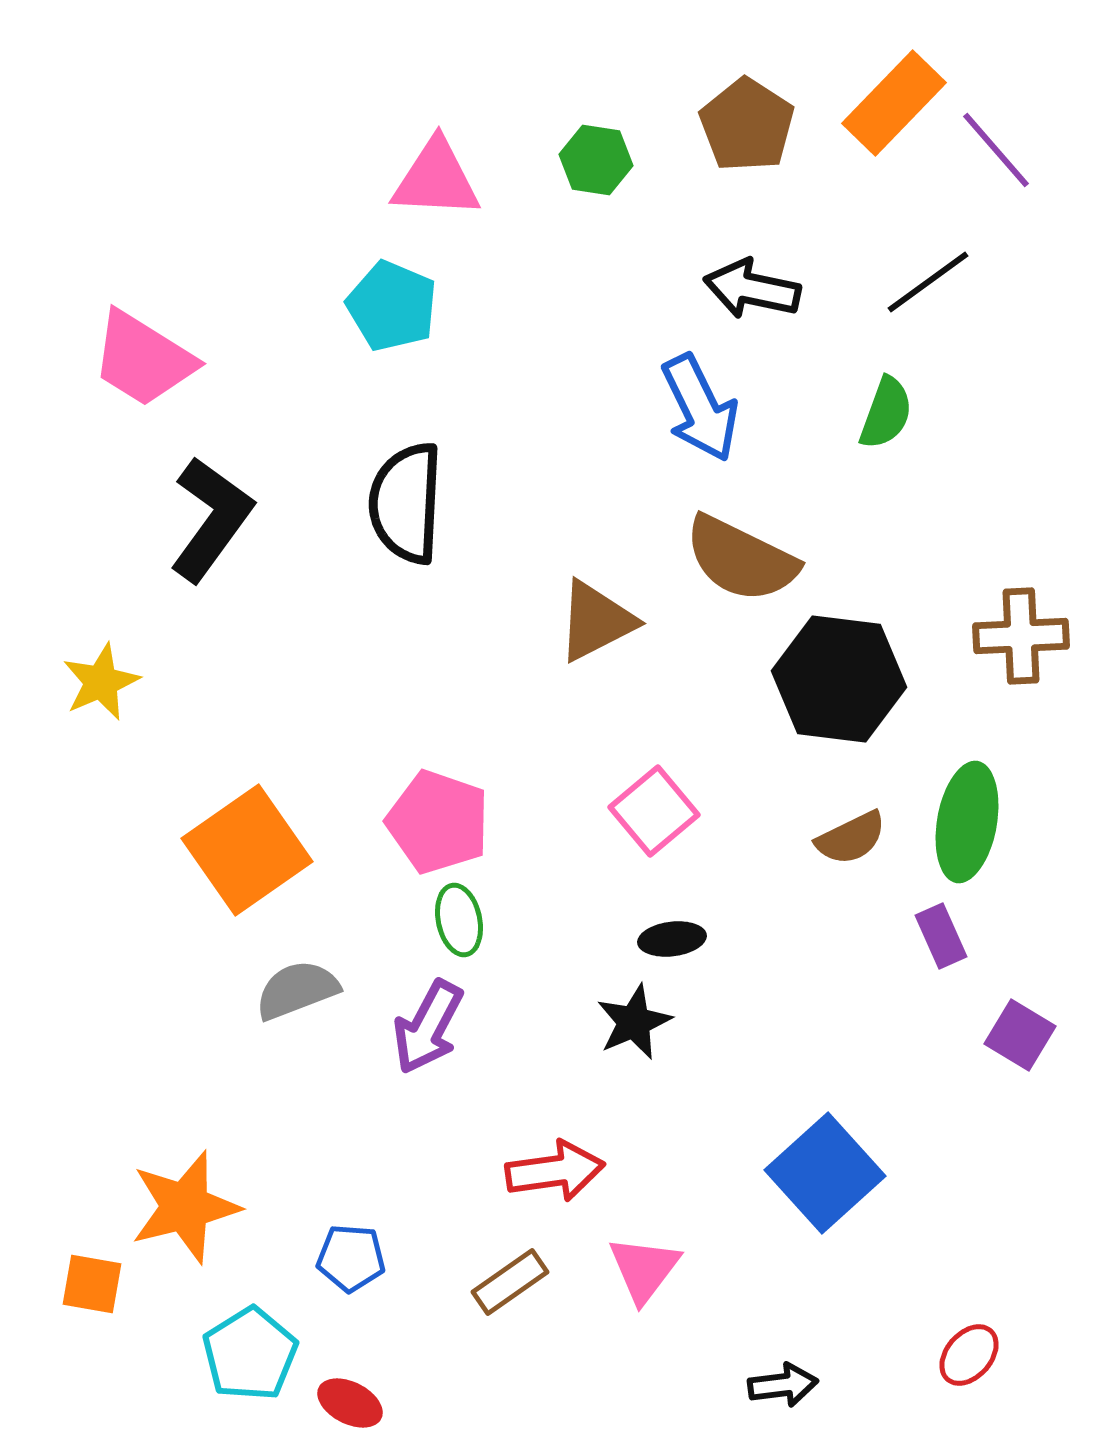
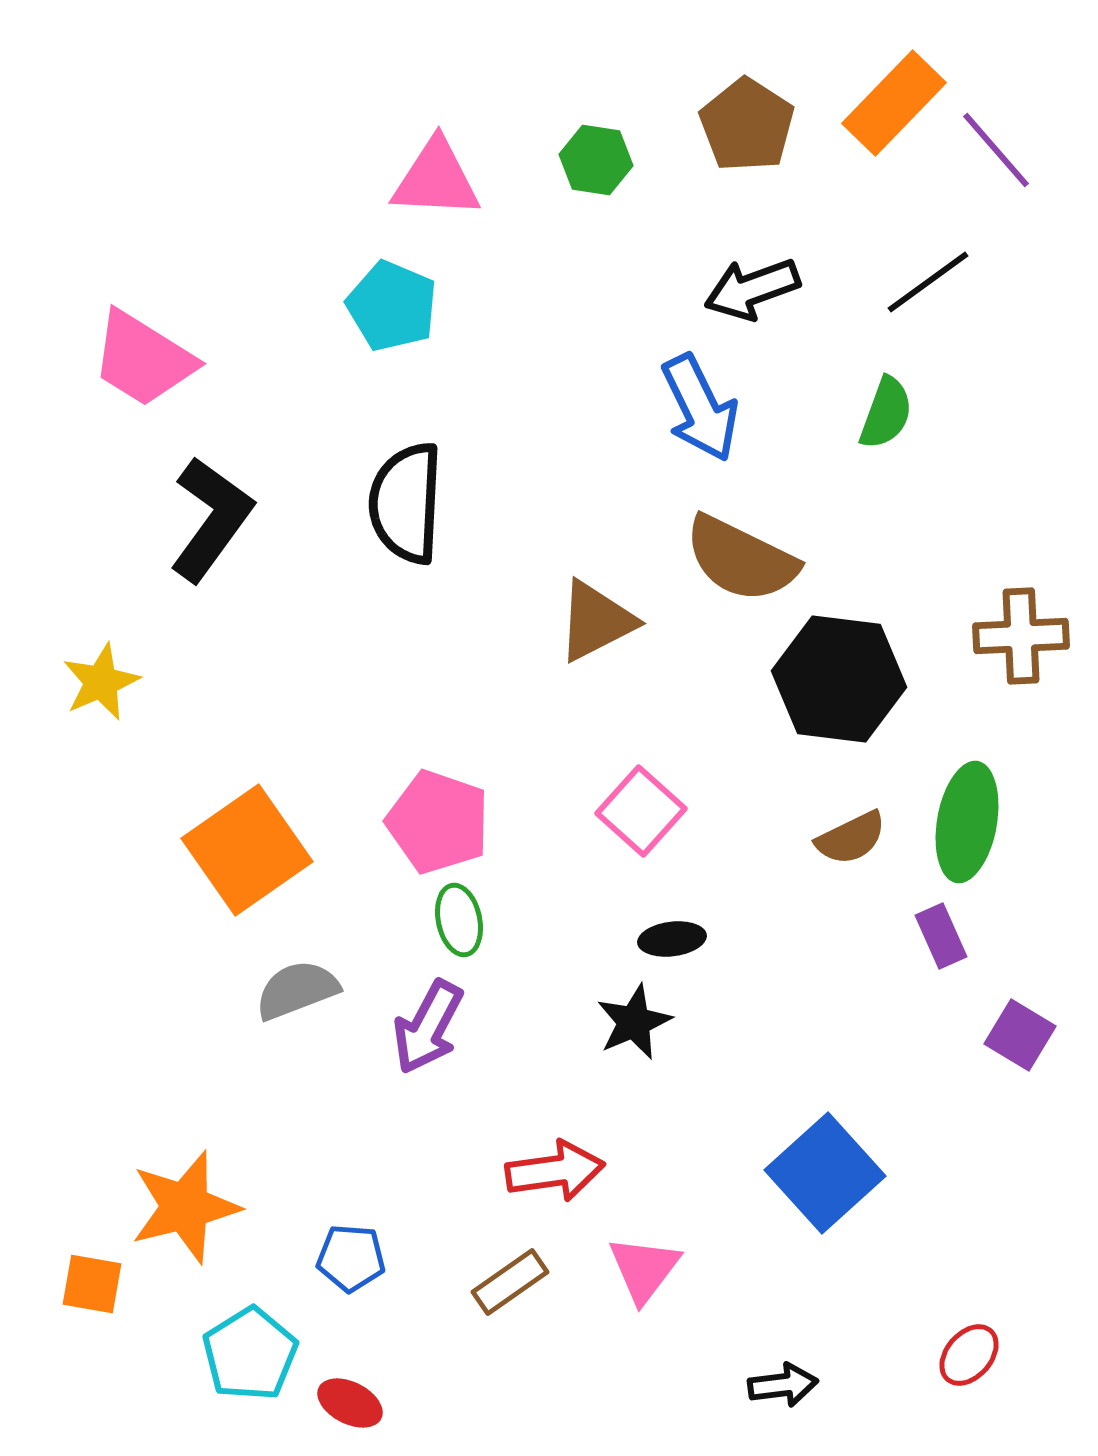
black arrow at (752, 289): rotated 32 degrees counterclockwise
pink square at (654, 811): moved 13 px left; rotated 8 degrees counterclockwise
